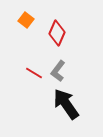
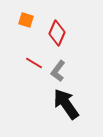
orange square: rotated 21 degrees counterclockwise
red line: moved 10 px up
